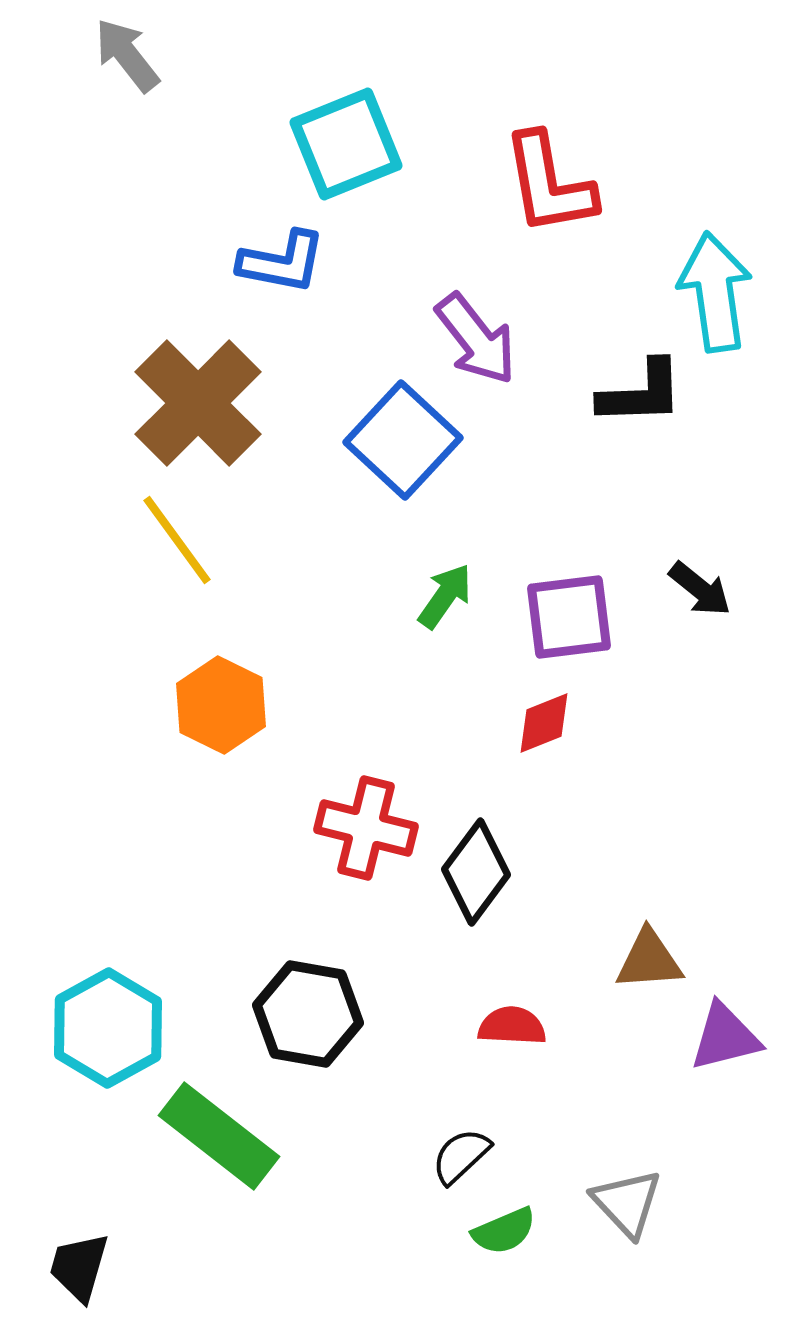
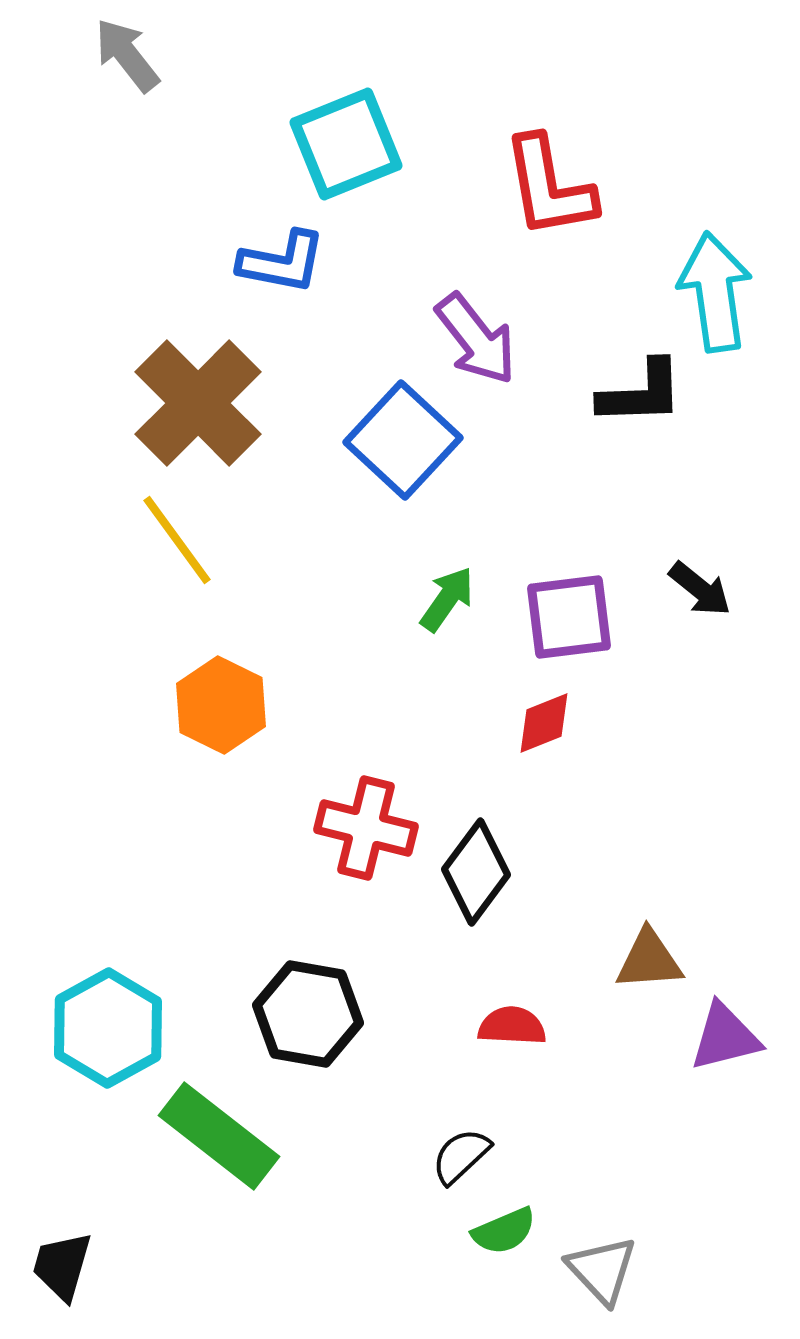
red L-shape: moved 3 px down
green arrow: moved 2 px right, 3 px down
gray triangle: moved 25 px left, 67 px down
black trapezoid: moved 17 px left, 1 px up
